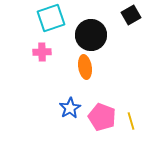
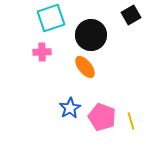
orange ellipse: rotated 30 degrees counterclockwise
